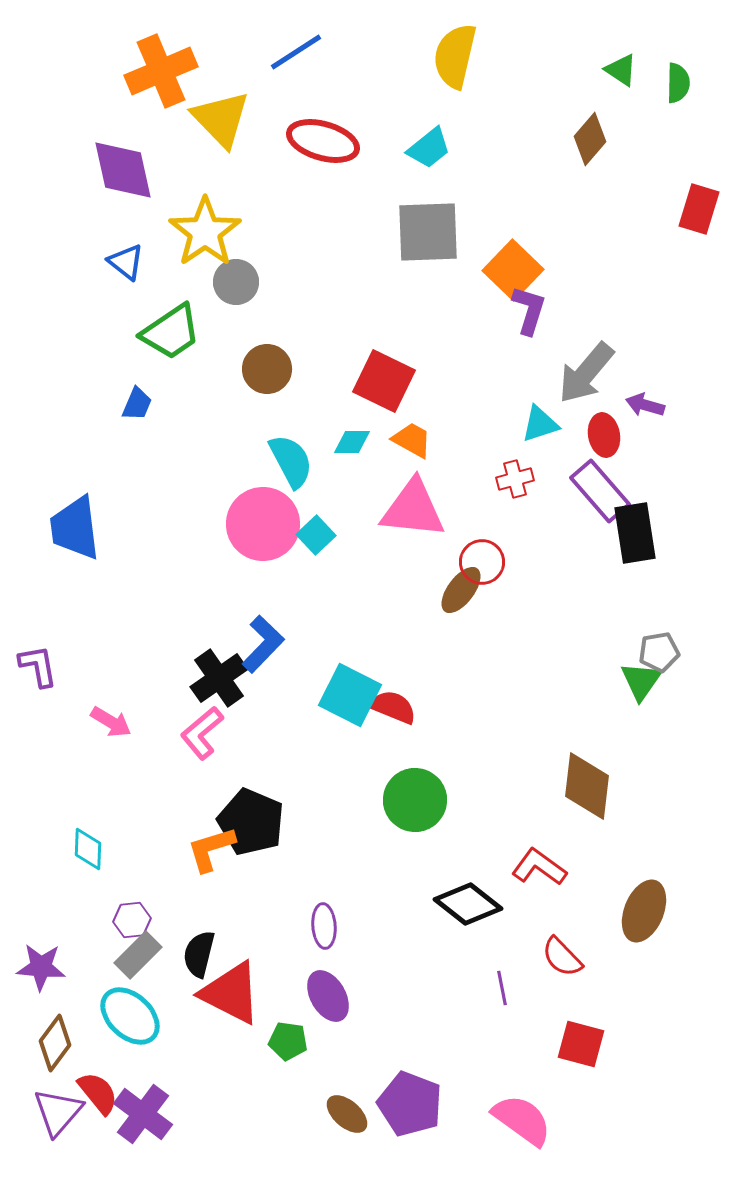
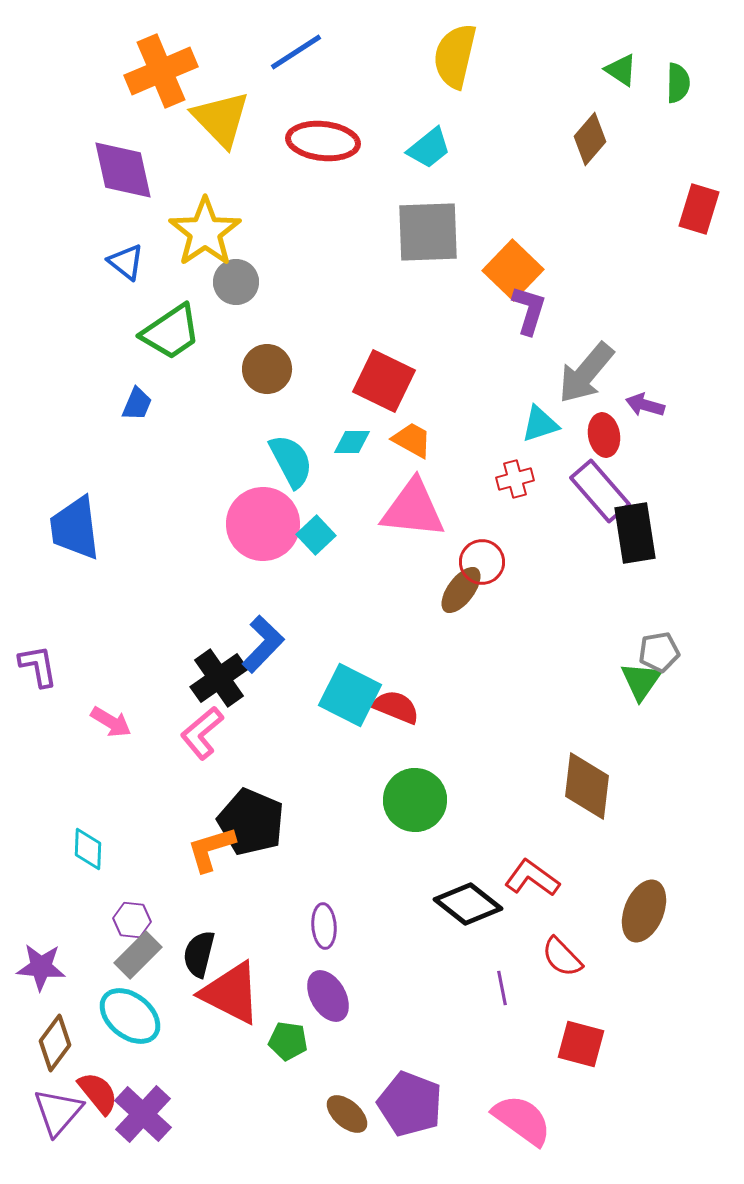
red ellipse at (323, 141): rotated 10 degrees counterclockwise
red semicircle at (393, 707): moved 3 px right
red L-shape at (539, 867): moved 7 px left, 11 px down
purple hexagon at (132, 920): rotated 12 degrees clockwise
cyan ellipse at (130, 1016): rotated 4 degrees counterclockwise
purple cross at (143, 1114): rotated 6 degrees clockwise
